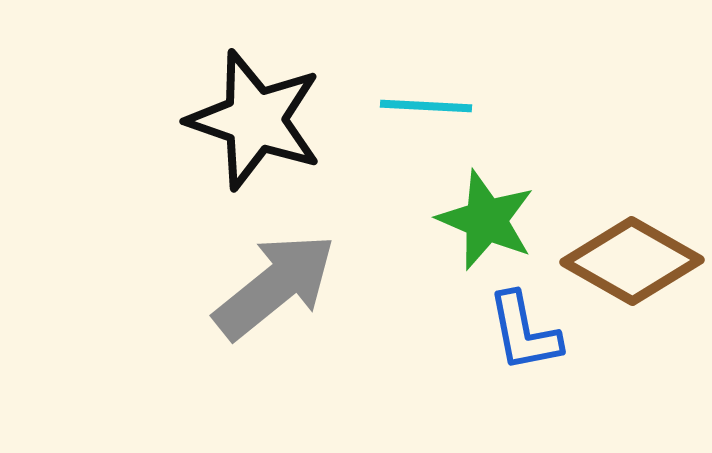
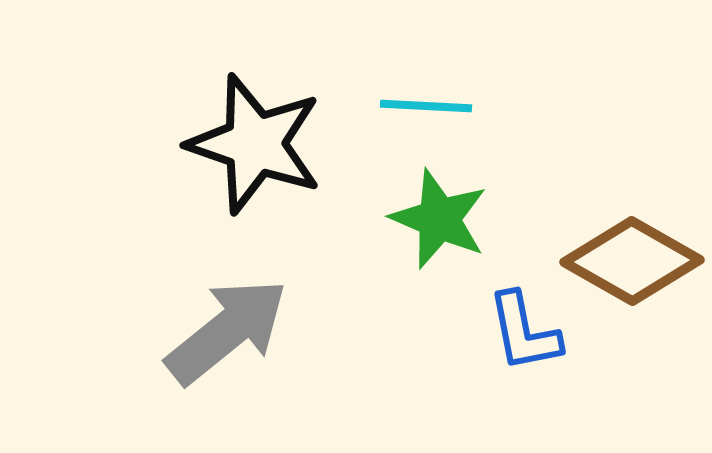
black star: moved 24 px down
green star: moved 47 px left, 1 px up
gray arrow: moved 48 px left, 45 px down
